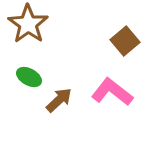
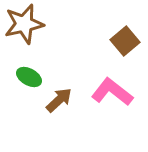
brown star: moved 4 px left; rotated 24 degrees clockwise
